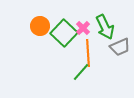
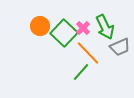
orange line: rotated 40 degrees counterclockwise
